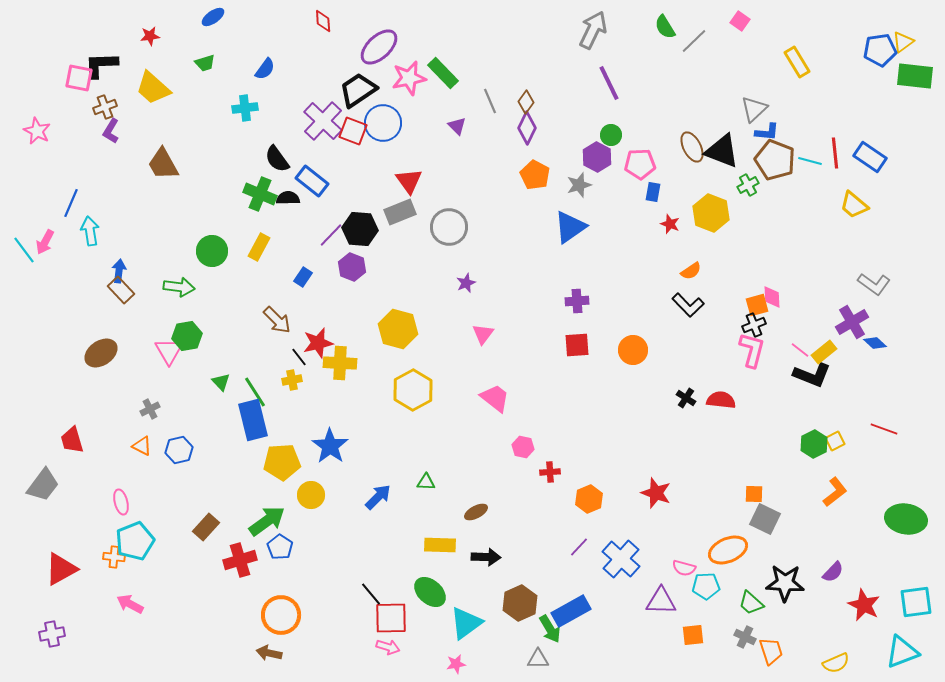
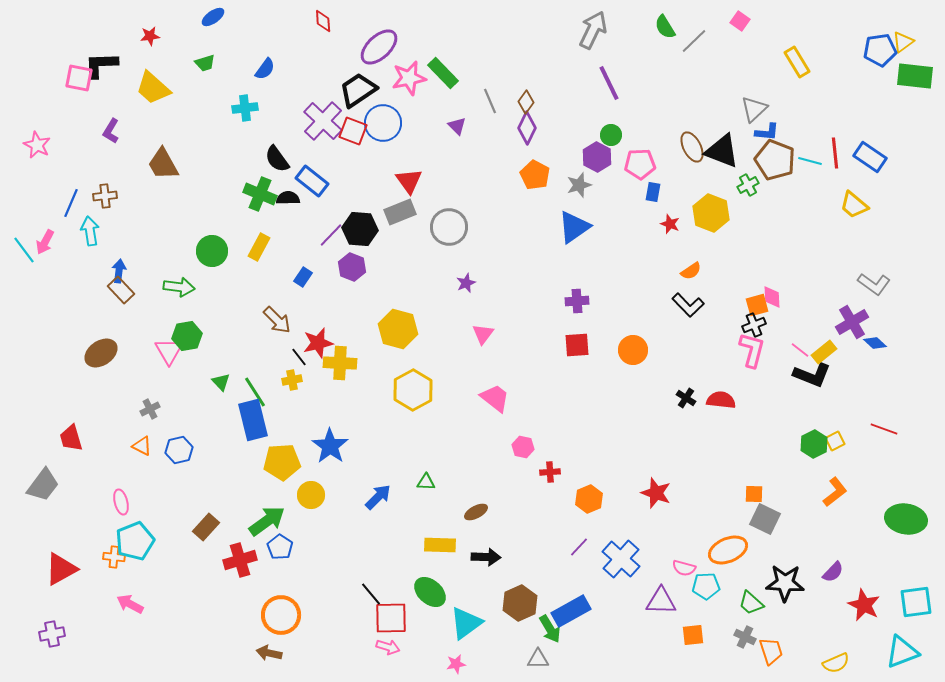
brown cross at (105, 107): moved 89 px down; rotated 15 degrees clockwise
pink star at (37, 131): moved 14 px down
blue triangle at (570, 227): moved 4 px right
red trapezoid at (72, 440): moved 1 px left, 2 px up
